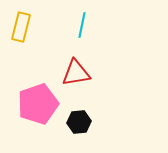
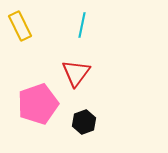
yellow rectangle: moved 1 px left, 1 px up; rotated 40 degrees counterclockwise
red triangle: rotated 44 degrees counterclockwise
black hexagon: moved 5 px right; rotated 15 degrees counterclockwise
